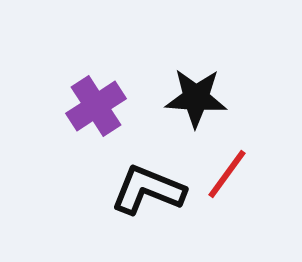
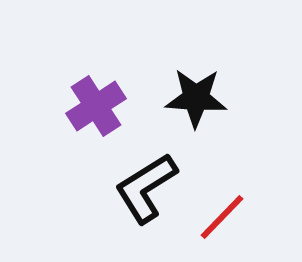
red line: moved 5 px left, 43 px down; rotated 8 degrees clockwise
black L-shape: moved 2 px left, 2 px up; rotated 54 degrees counterclockwise
